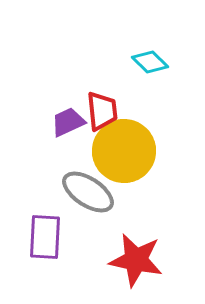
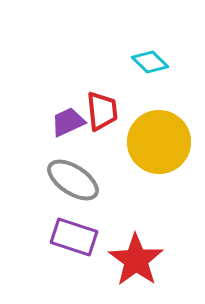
yellow circle: moved 35 px right, 9 px up
gray ellipse: moved 15 px left, 12 px up
purple rectangle: moved 29 px right; rotated 75 degrees counterclockwise
red star: rotated 24 degrees clockwise
